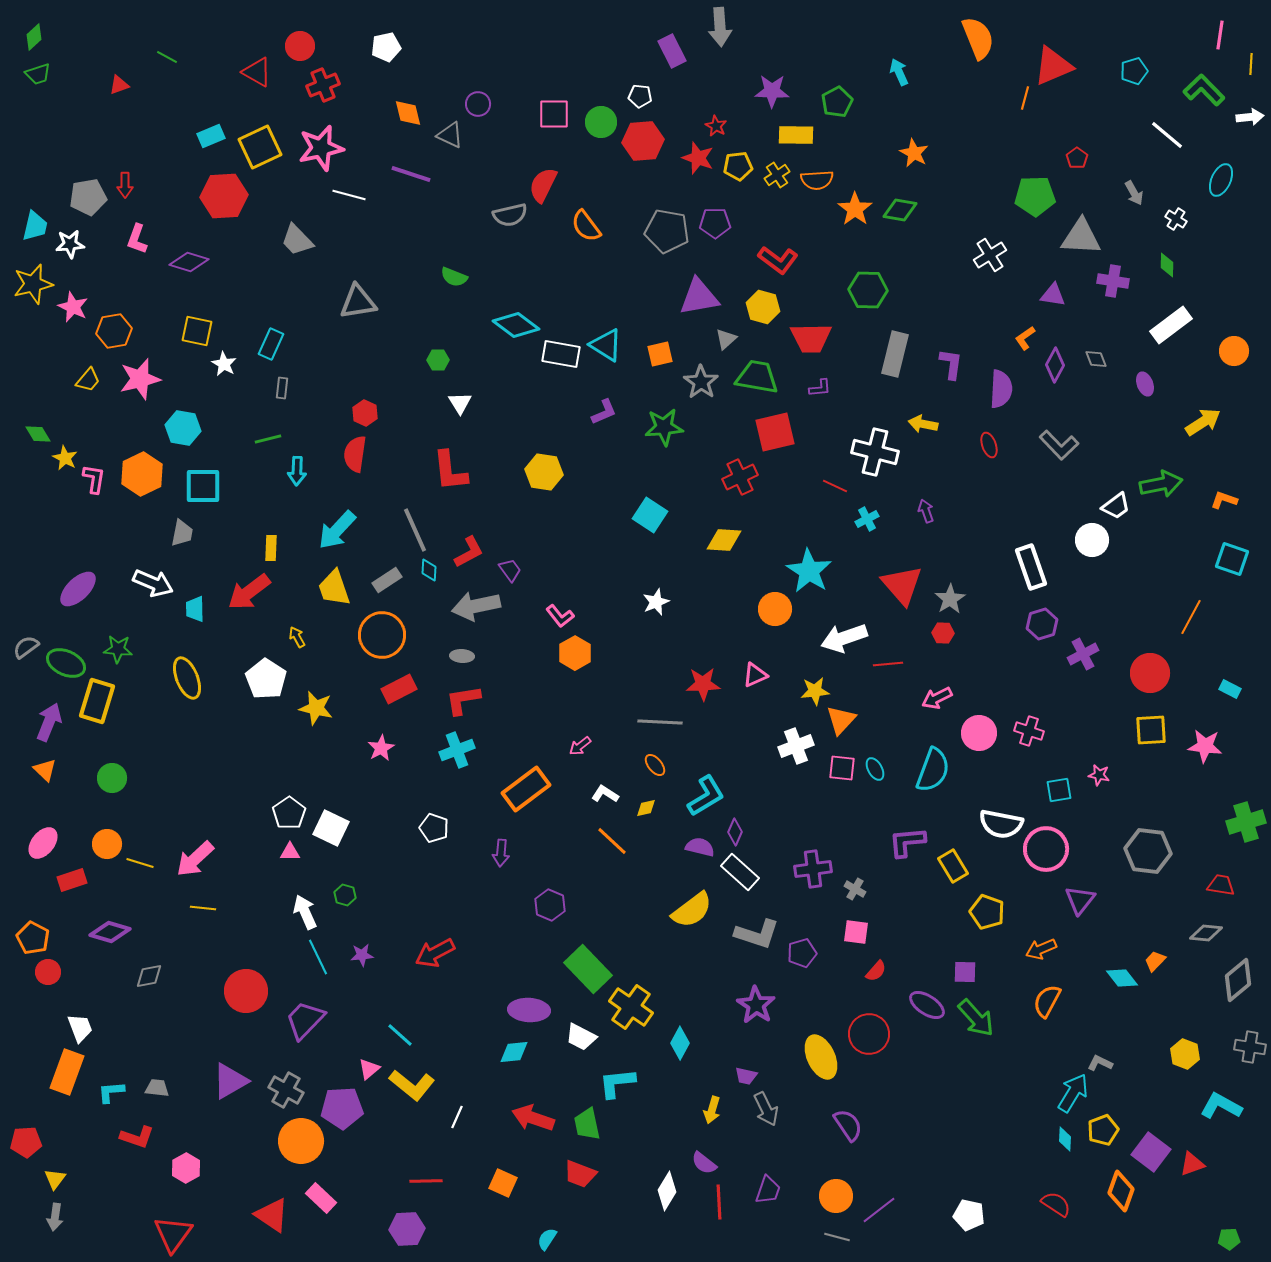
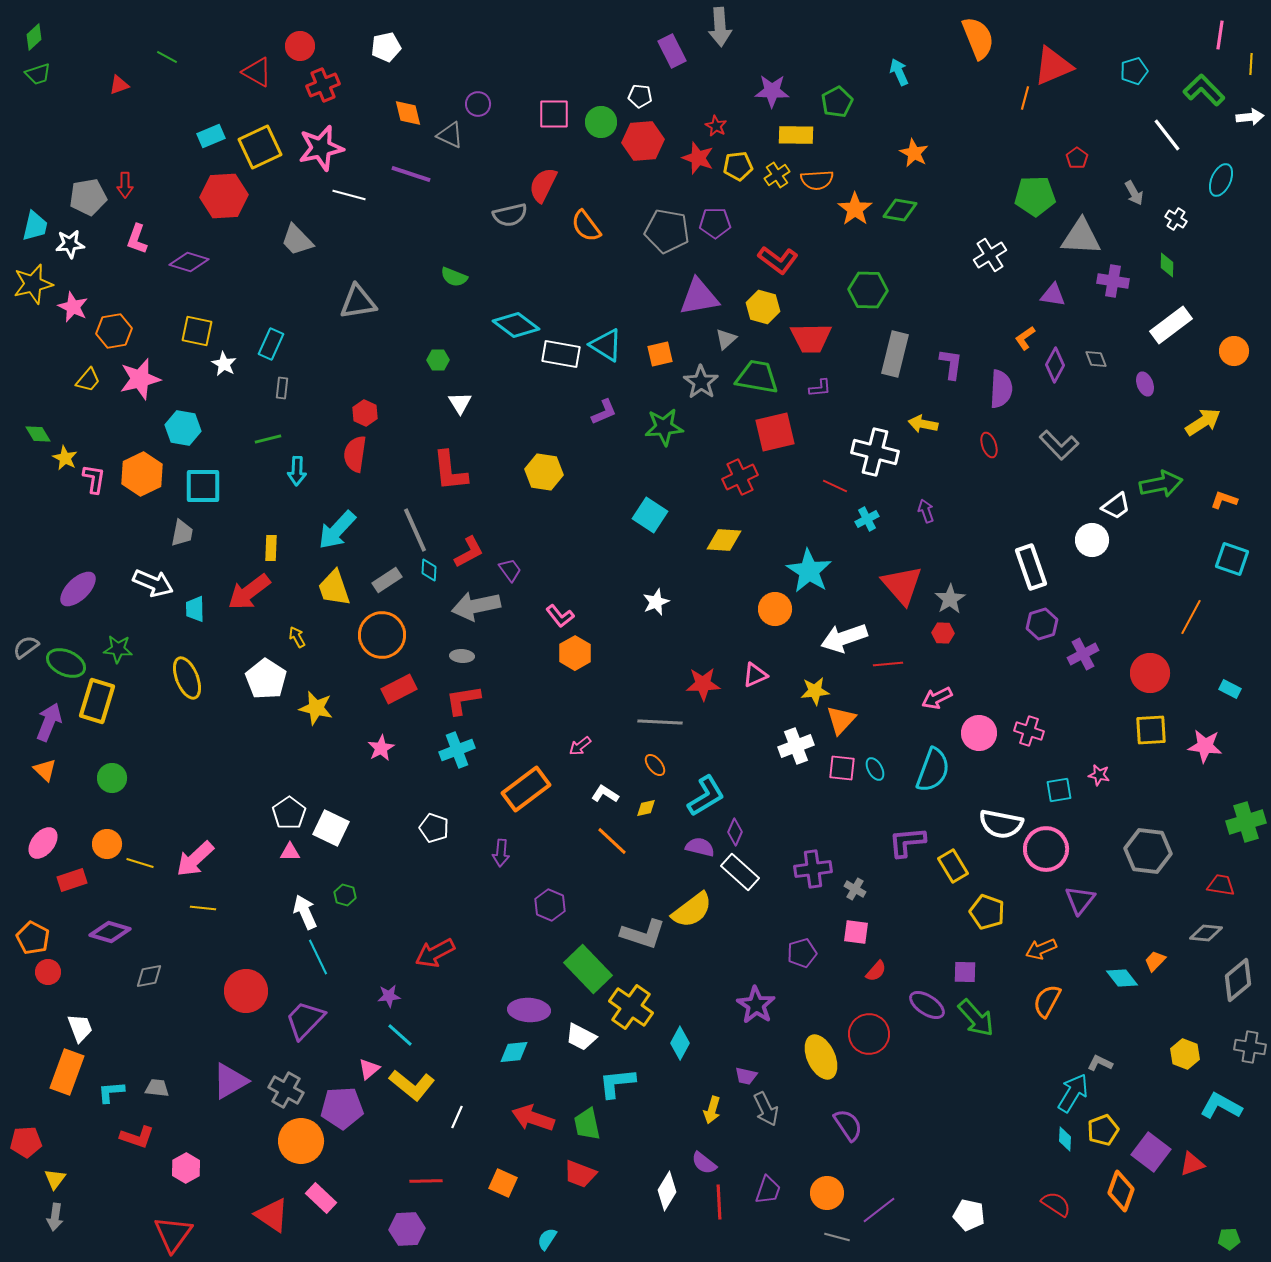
white line at (1167, 135): rotated 12 degrees clockwise
gray L-shape at (757, 934): moved 114 px left
purple star at (362, 955): moved 27 px right, 41 px down
orange circle at (836, 1196): moved 9 px left, 3 px up
